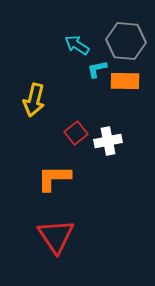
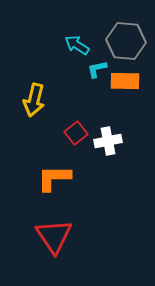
red triangle: moved 2 px left
